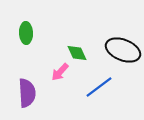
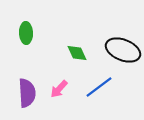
pink arrow: moved 1 px left, 17 px down
